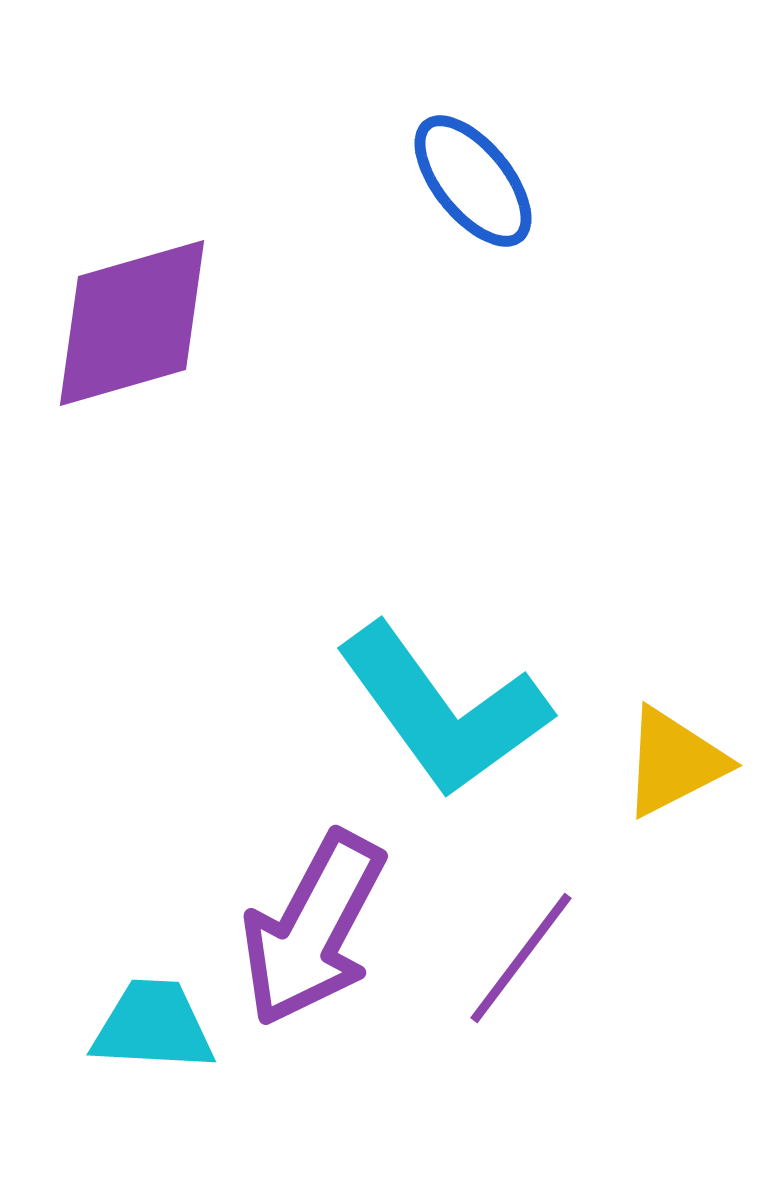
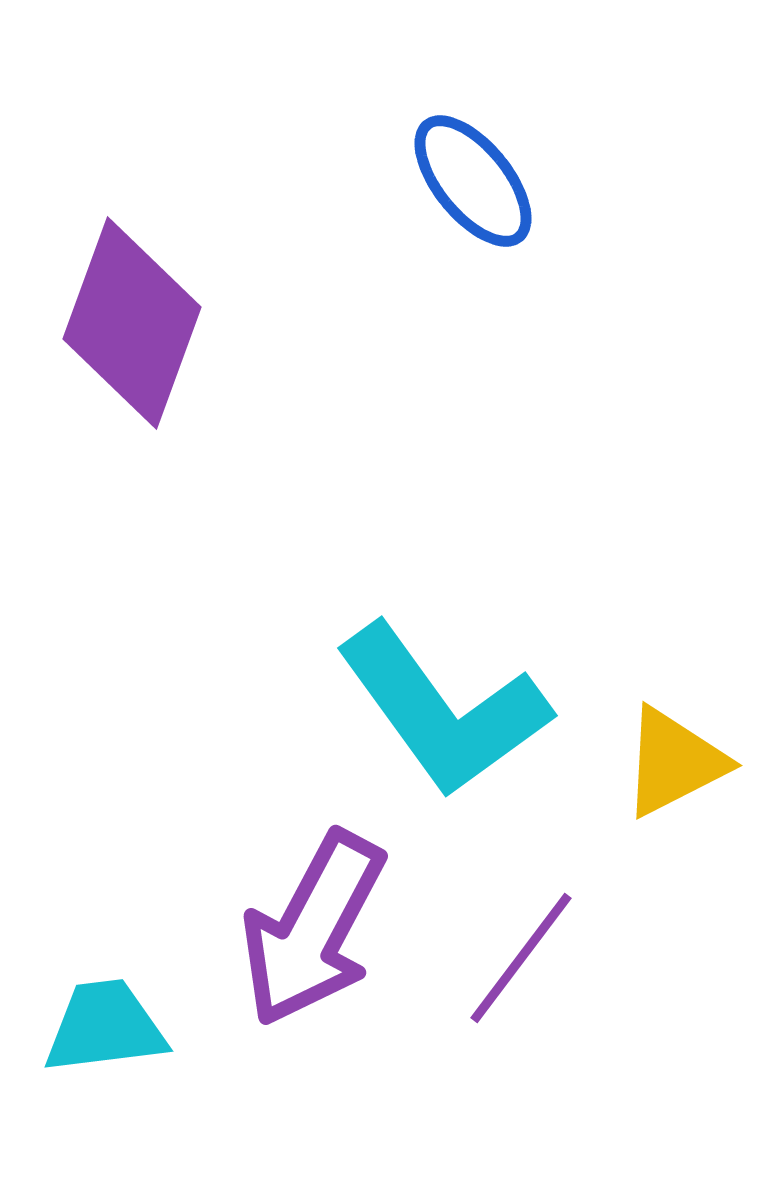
purple diamond: rotated 54 degrees counterclockwise
cyan trapezoid: moved 48 px left, 1 px down; rotated 10 degrees counterclockwise
